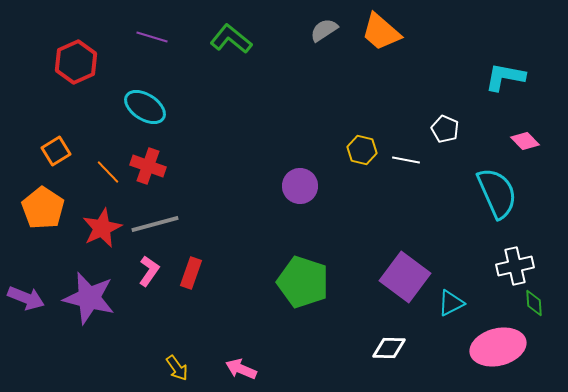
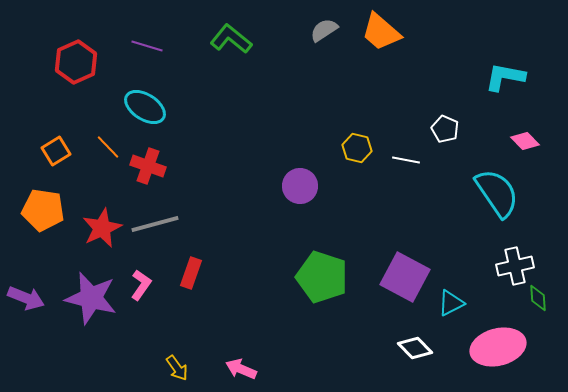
purple line: moved 5 px left, 9 px down
yellow hexagon: moved 5 px left, 2 px up
orange line: moved 25 px up
cyan semicircle: rotated 10 degrees counterclockwise
orange pentagon: moved 2 px down; rotated 24 degrees counterclockwise
pink L-shape: moved 8 px left, 14 px down
purple square: rotated 9 degrees counterclockwise
green pentagon: moved 19 px right, 5 px up
purple star: moved 2 px right
green diamond: moved 4 px right, 5 px up
white diamond: moved 26 px right; rotated 44 degrees clockwise
